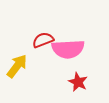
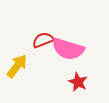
pink semicircle: rotated 20 degrees clockwise
